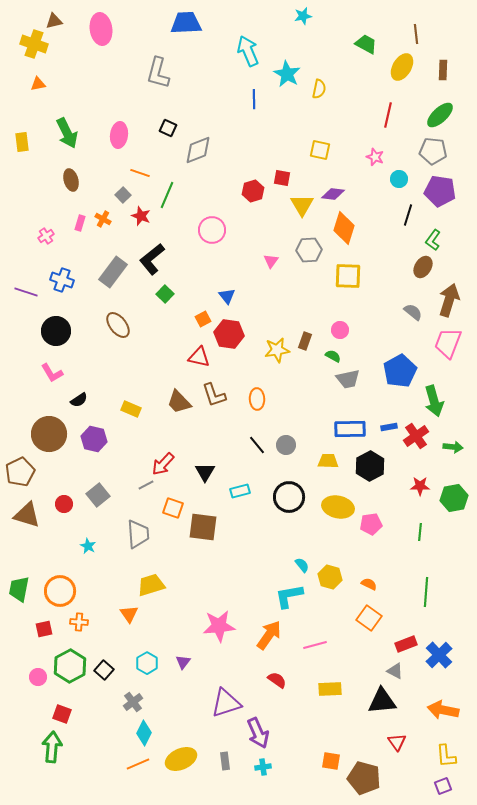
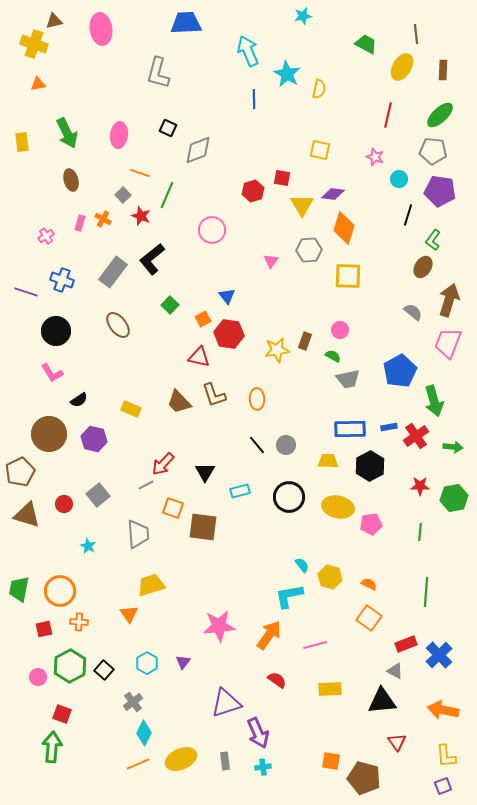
green square at (165, 294): moved 5 px right, 11 px down
